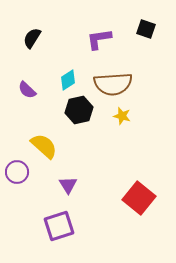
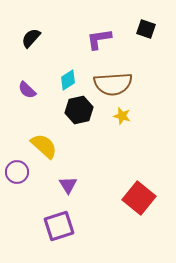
black semicircle: moved 1 px left; rotated 10 degrees clockwise
